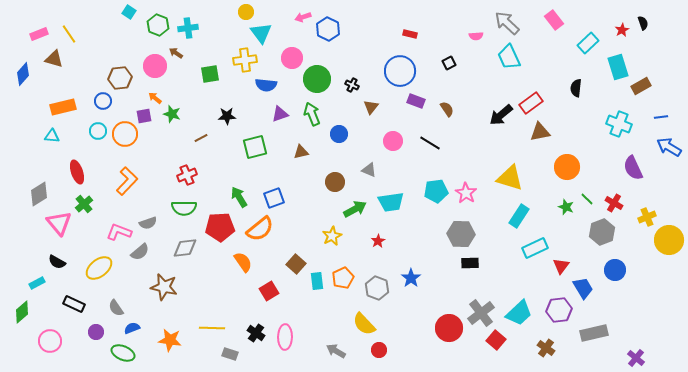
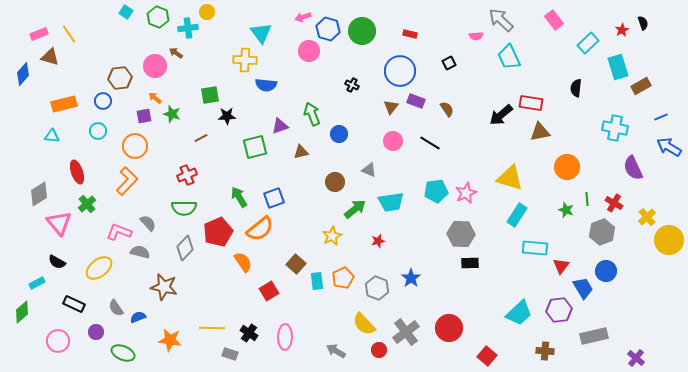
cyan square at (129, 12): moved 3 px left
yellow circle at (246, 12): moved 39 px left
gray arrow at (507, 23): moved 6 px left, 3 px up
green hexagon at (158, 25): moved 8 px up
blue hexagon at (328, 29): rotated 10 degrees counterclockwise
pink circle at (292, 58): moved 17 px right, 7 px up
brown triangle at (54, 59): moved 4 px left, 2 px up
yellow cross at (245, 60): rotated 10 degrees clockwise
green square at (210, 74): moved 21 px down
green circle at (317, 79): moved 45 px right, 48 px up
red rectangle at (531, 103): rotated 45 degrees clockwise
orange rectangle at (63, 107): moved 1 px right, 3 px up
brown triangle at (371, 107): moved 20 px right
purple triangle at (280, 114): moved 12 px down
blue line at (661, 117): rotated 16 degrees counterclockwise
cyan cross at (619, 124): moved 4 px left, 4 px down; rotated 10 degrees counterclockwise
orange circle at (125, 134): moved 10 px right, 12 px down
pink star at (466, 193): rotated 15 degrees clockwise
green line at (587, 199): rotated 40 degrees clockwise
green cross at (84, 204): moved 3 px right
green star at (566, 207): moved 3 px down
green arrow at (355, 209): rotated 10 degrees counterclockwise
cyan rectangle at (519, 216): moved 2 px left, 1 px up
yellow cross at (647, 217): rotated 18 degrees counterclockwise
gray semicircle at (148, 223): rotated 114 degrees counterclockwise
red pentagon at (220, 227): moved 2 px left, 5 px down; rotated 20 degrees counterclockwise
red star at (378, 241): rotated 16 degrees clockwise
gray diamond at (185, 248): rotated 40 degrees counterclockwise
cyan rectangle at (535, 248): rotated 30 degrees clockwise
gray semicircle at (140, 252): rotated 126 degrees counterclockwise
blue circle at (615, 270): moved 9 px left, 1 px down
gray cross at (481, 313): moved 75 px left, 19 px down
blue semicircle at (132, 328): moved 6 px right, 11 px up
black cross at (256, 333): moved 7 px left
gray rectangle at (594, 333): moved 3 px down
red square at (496, 340): moved 9 px left, 16 px down
pink circle at (50, 341): moved 8 px right
brown cross at (546, 348): moved 1 px left, 3 px down; rotated 30 degrees counterclockwise
